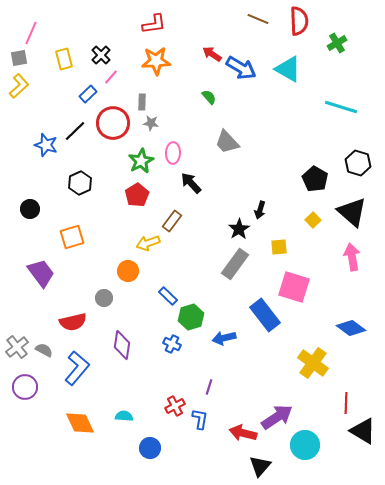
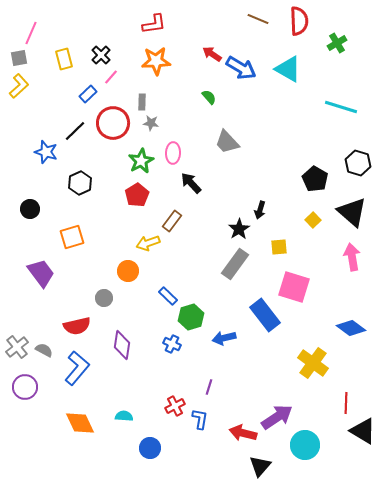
blue star at (46, 145): moved 7 px down
red semicircle at (73, 322): moved 4 px right, 4 px down
